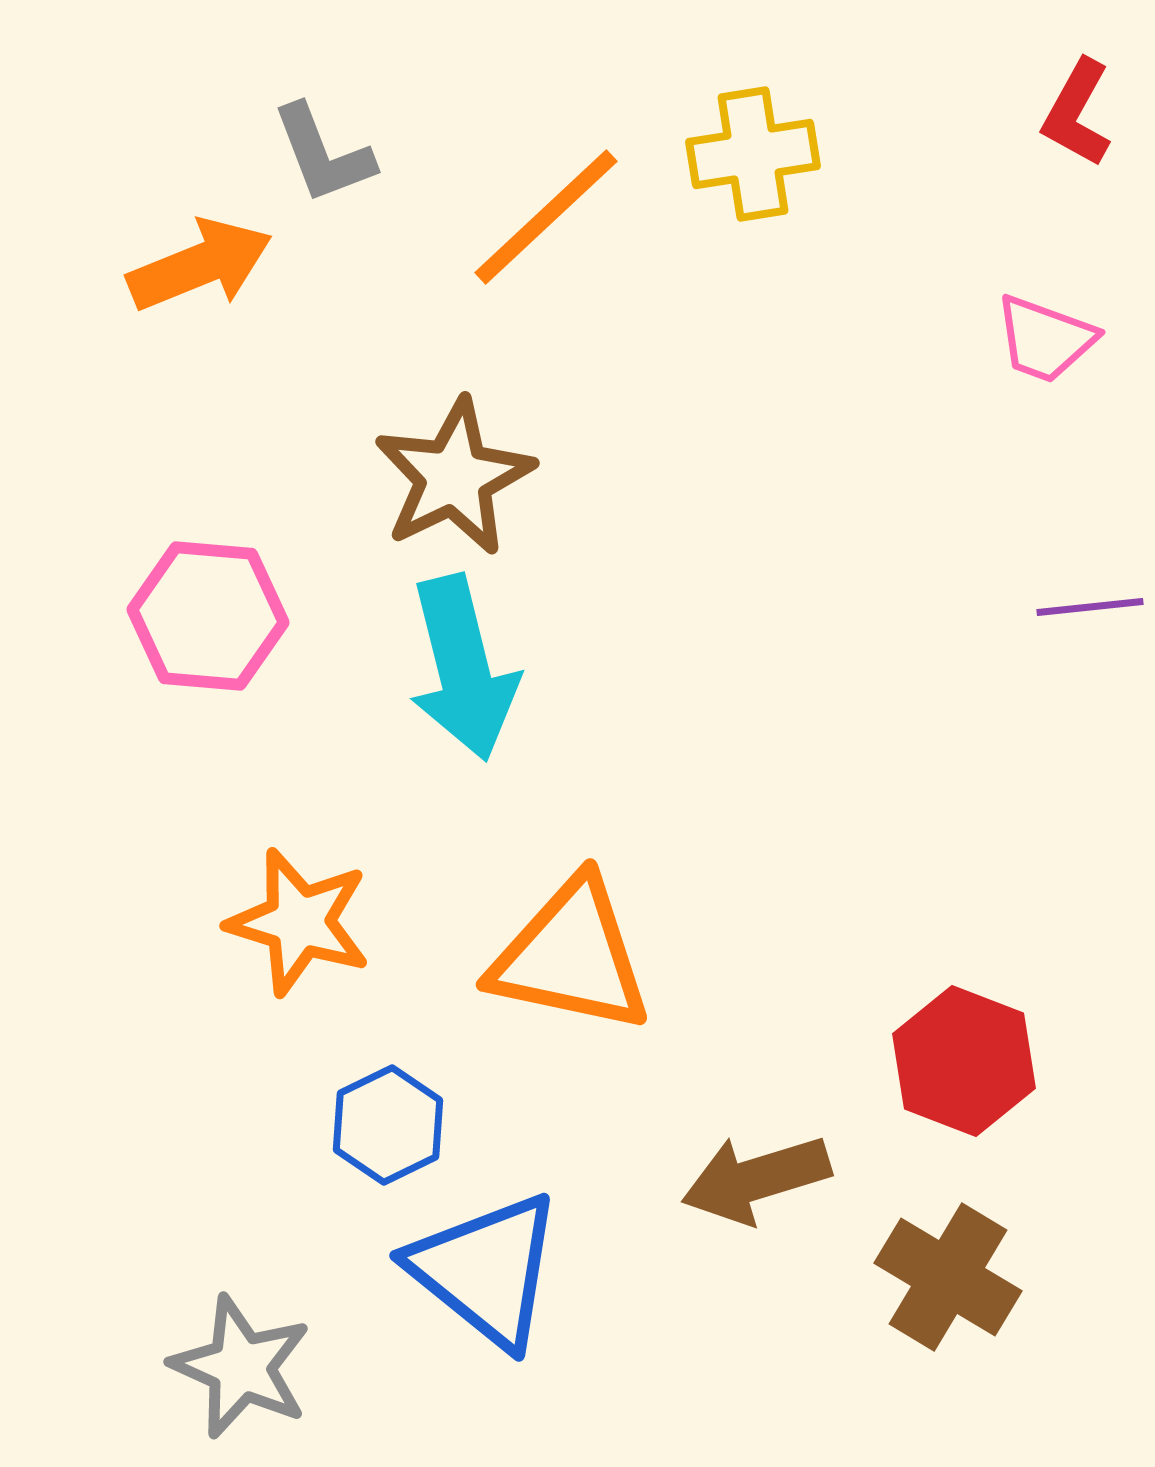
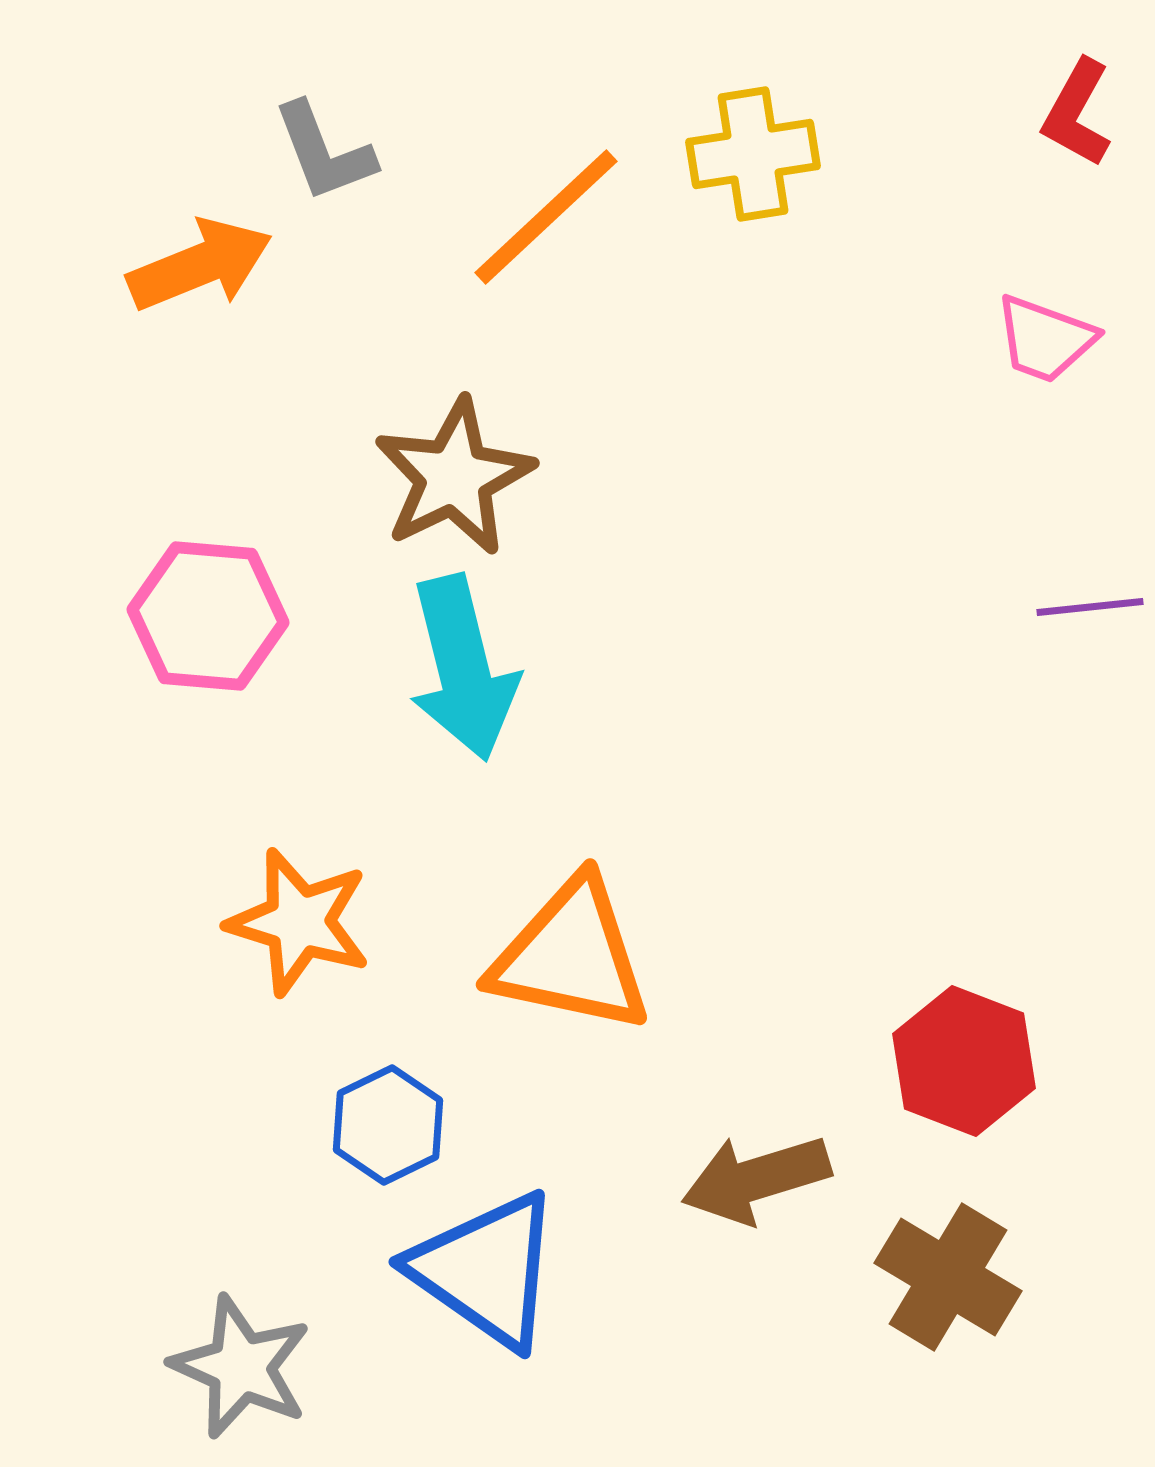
gray L-shape: moved 1 px right, 2 px up
blue triangle: rotated 4 degrees counterclockwise
